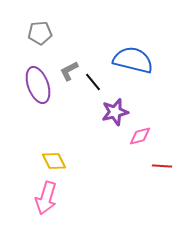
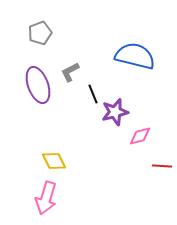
gray pentagon: rotated 15 degrees counterclockwise
blue semicircle: moved 2 px right, 4 px up
gray L-shape: moved 1 px right, 1 px down
black line: moved 12 px down; rotated 18 degrees clockwise
